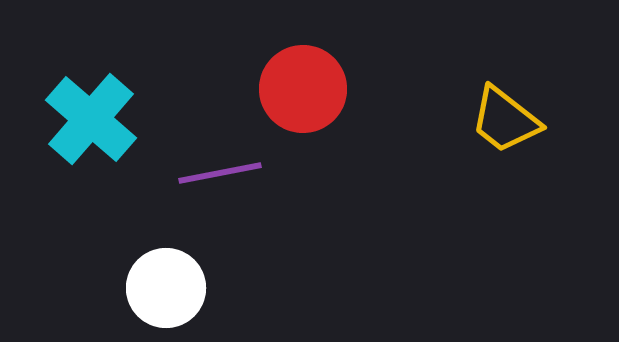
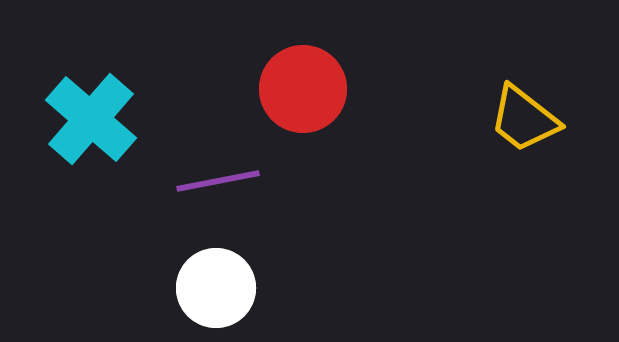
yellow trapezoid: moved 19 px right, 1 px up
purple line: moved 2 px left, 8 px down
white circle: moved 50 px right
